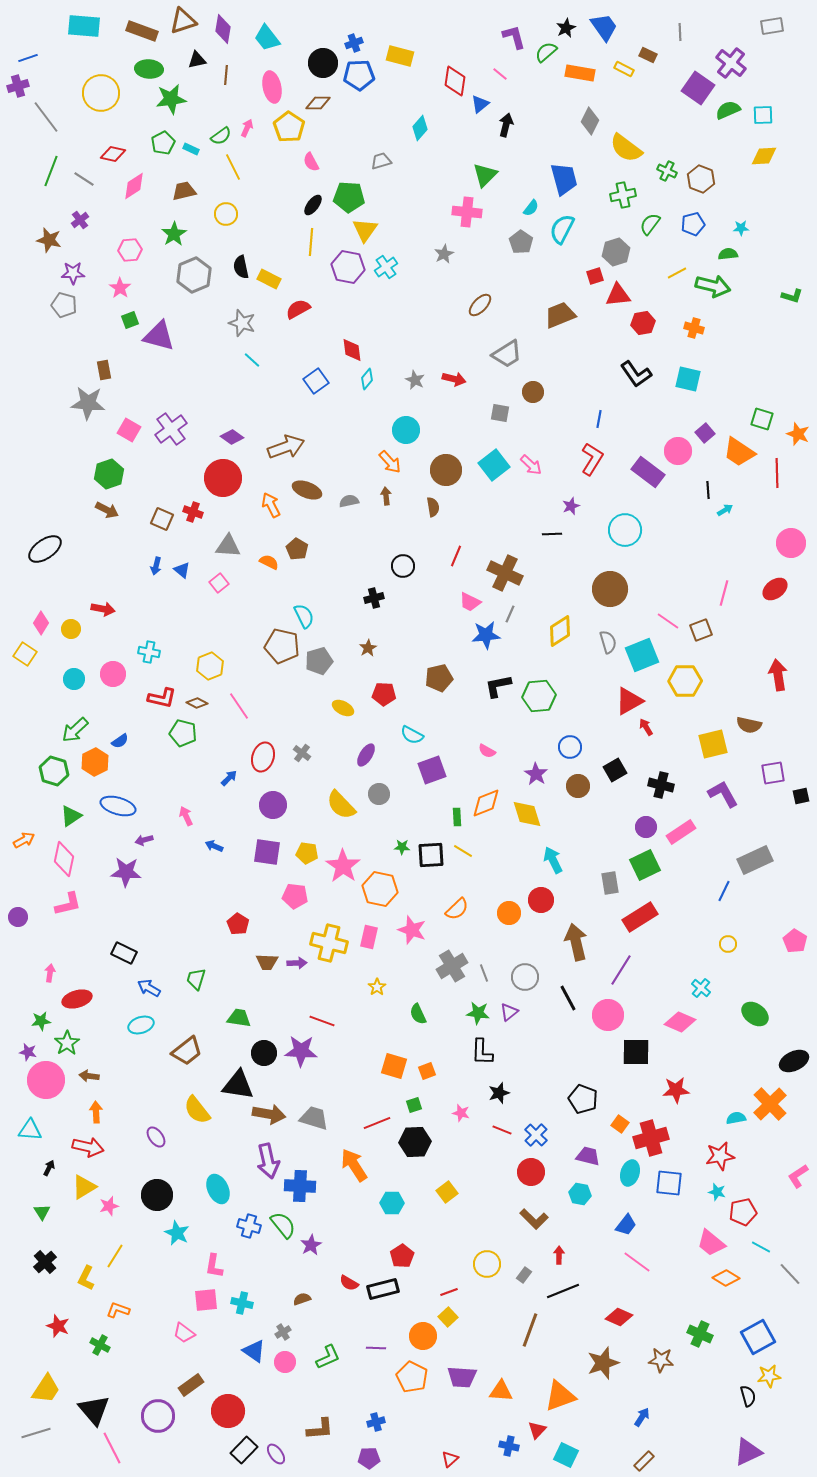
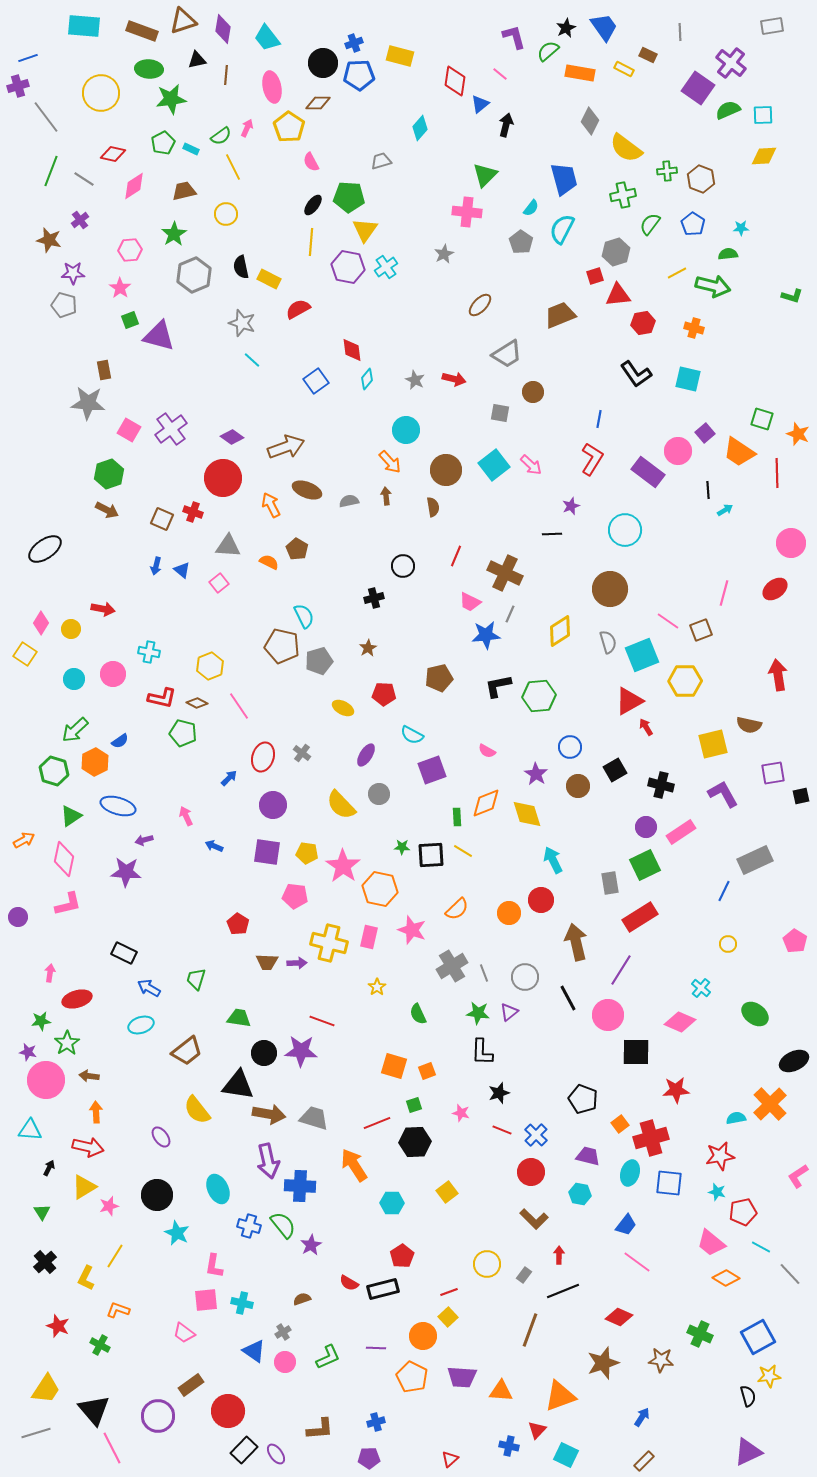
green semicircle at (546, 52): moved 2 px right, 1 px up
green cross at (667, 171): rotated 30 degrees counterclockwise
blue pentagon at (693, 224): rotated 25 degrees counterclockwise
orange square at (620, 1124): rotated 18 degrees clockwise
purple ellipse at (156, 1137): moved 5 px right
